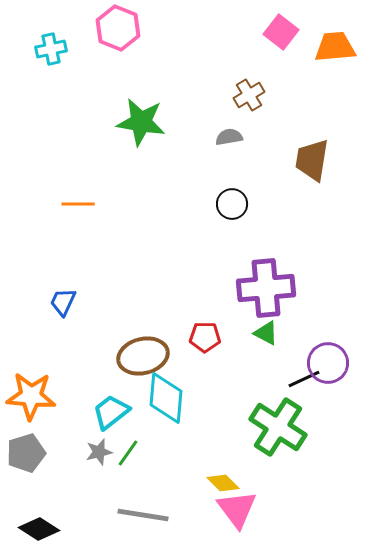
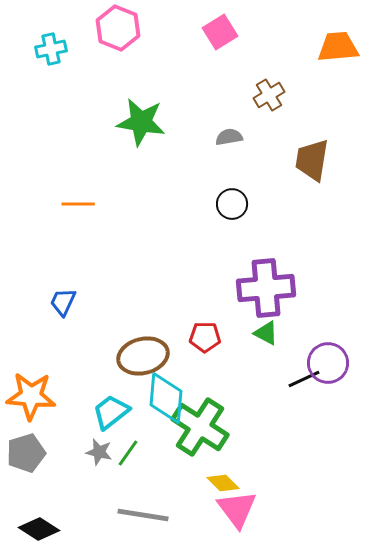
pink square: moved 61 px left; rotated 20 degrees clockwise
orange trapezoid: moved 3 px right
brown cross: moved 20 px right
green cross: moved 78 px left
gray star: rotated 28 degrees clockwise
